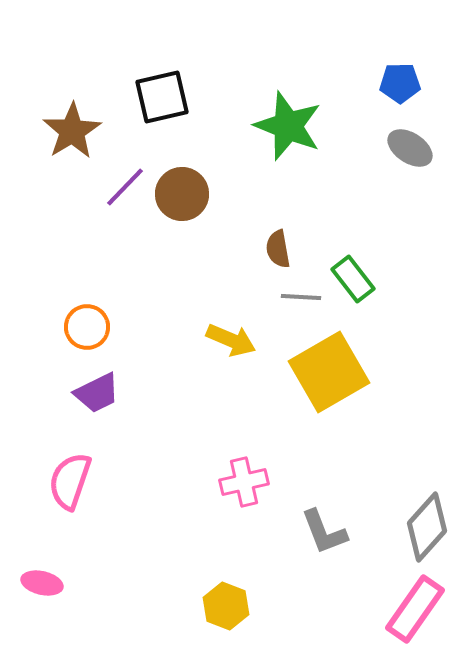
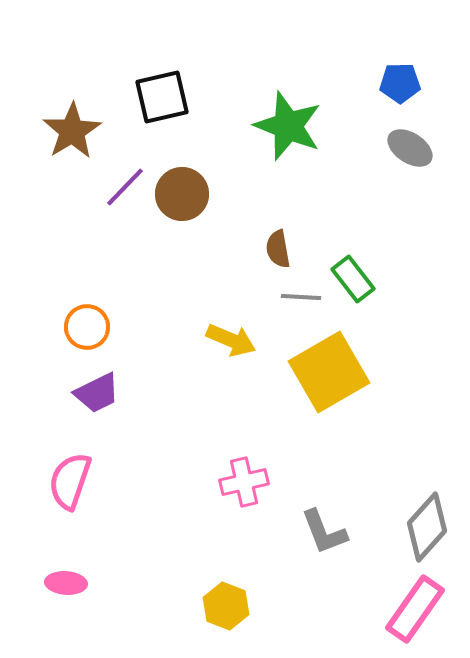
pink ellipse: moved 24 px right; rotated 9 degrees counterclockwise
